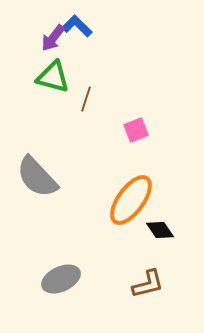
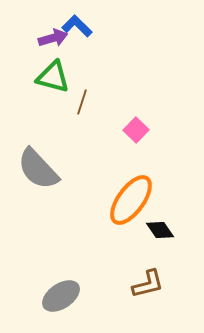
purple arrow: rotated 144 degrees counterclockwise
brown line: moved 4 px left, 3 px down
pink square: rotated 25 degrees counterclockwise
gray semicircle: moved 1 px right, 8 px up
gray ellipse: moved 17 px down; rotated 9 degrees counterclockwise
